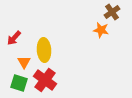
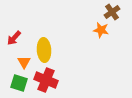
red cross: moved 1 px right; rotated 15 degrees counterclockwise
